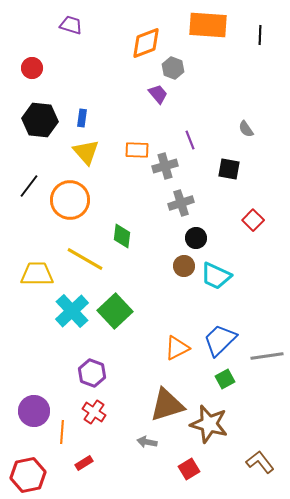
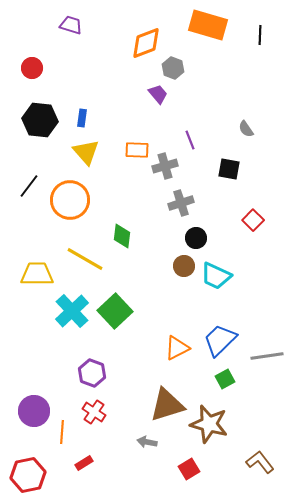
orange rectangle at (208, 25): rotated 12 degrees clockwise
